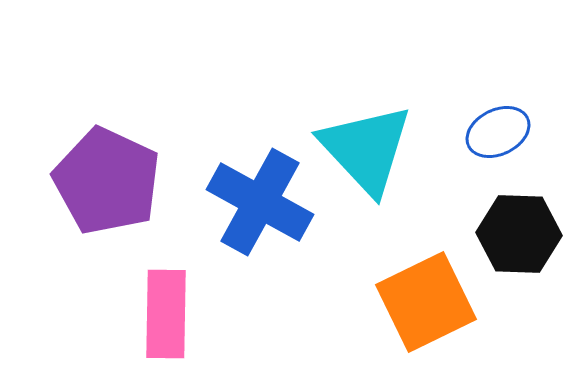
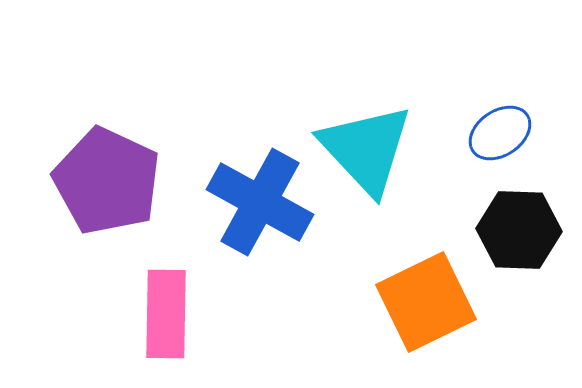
blue ellipse: moved 2 px right, 1 px down; rotated 8 degrees counterclockwise
black hexagon: moved 4 px up
